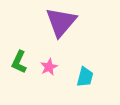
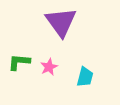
purple triangle: rotated 16 degrees counterclockwise
green L-shape: rotated 70 degrees clockwise
